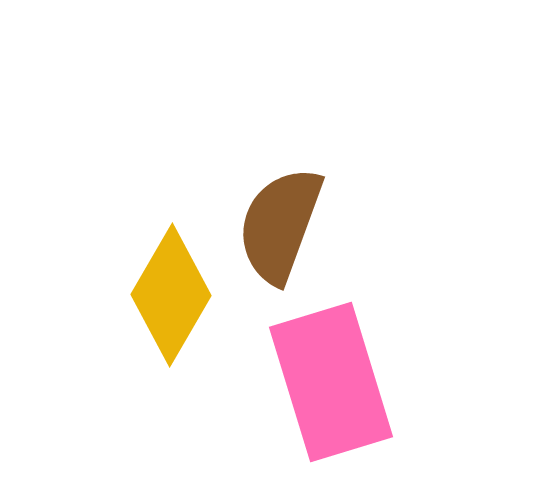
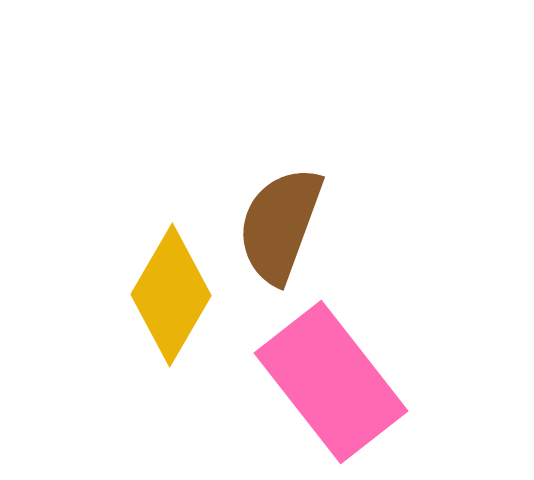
pink rectangle: rotated 21 degrees counterclockwise
